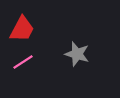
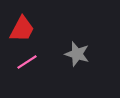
pink line: moved 4 px right
